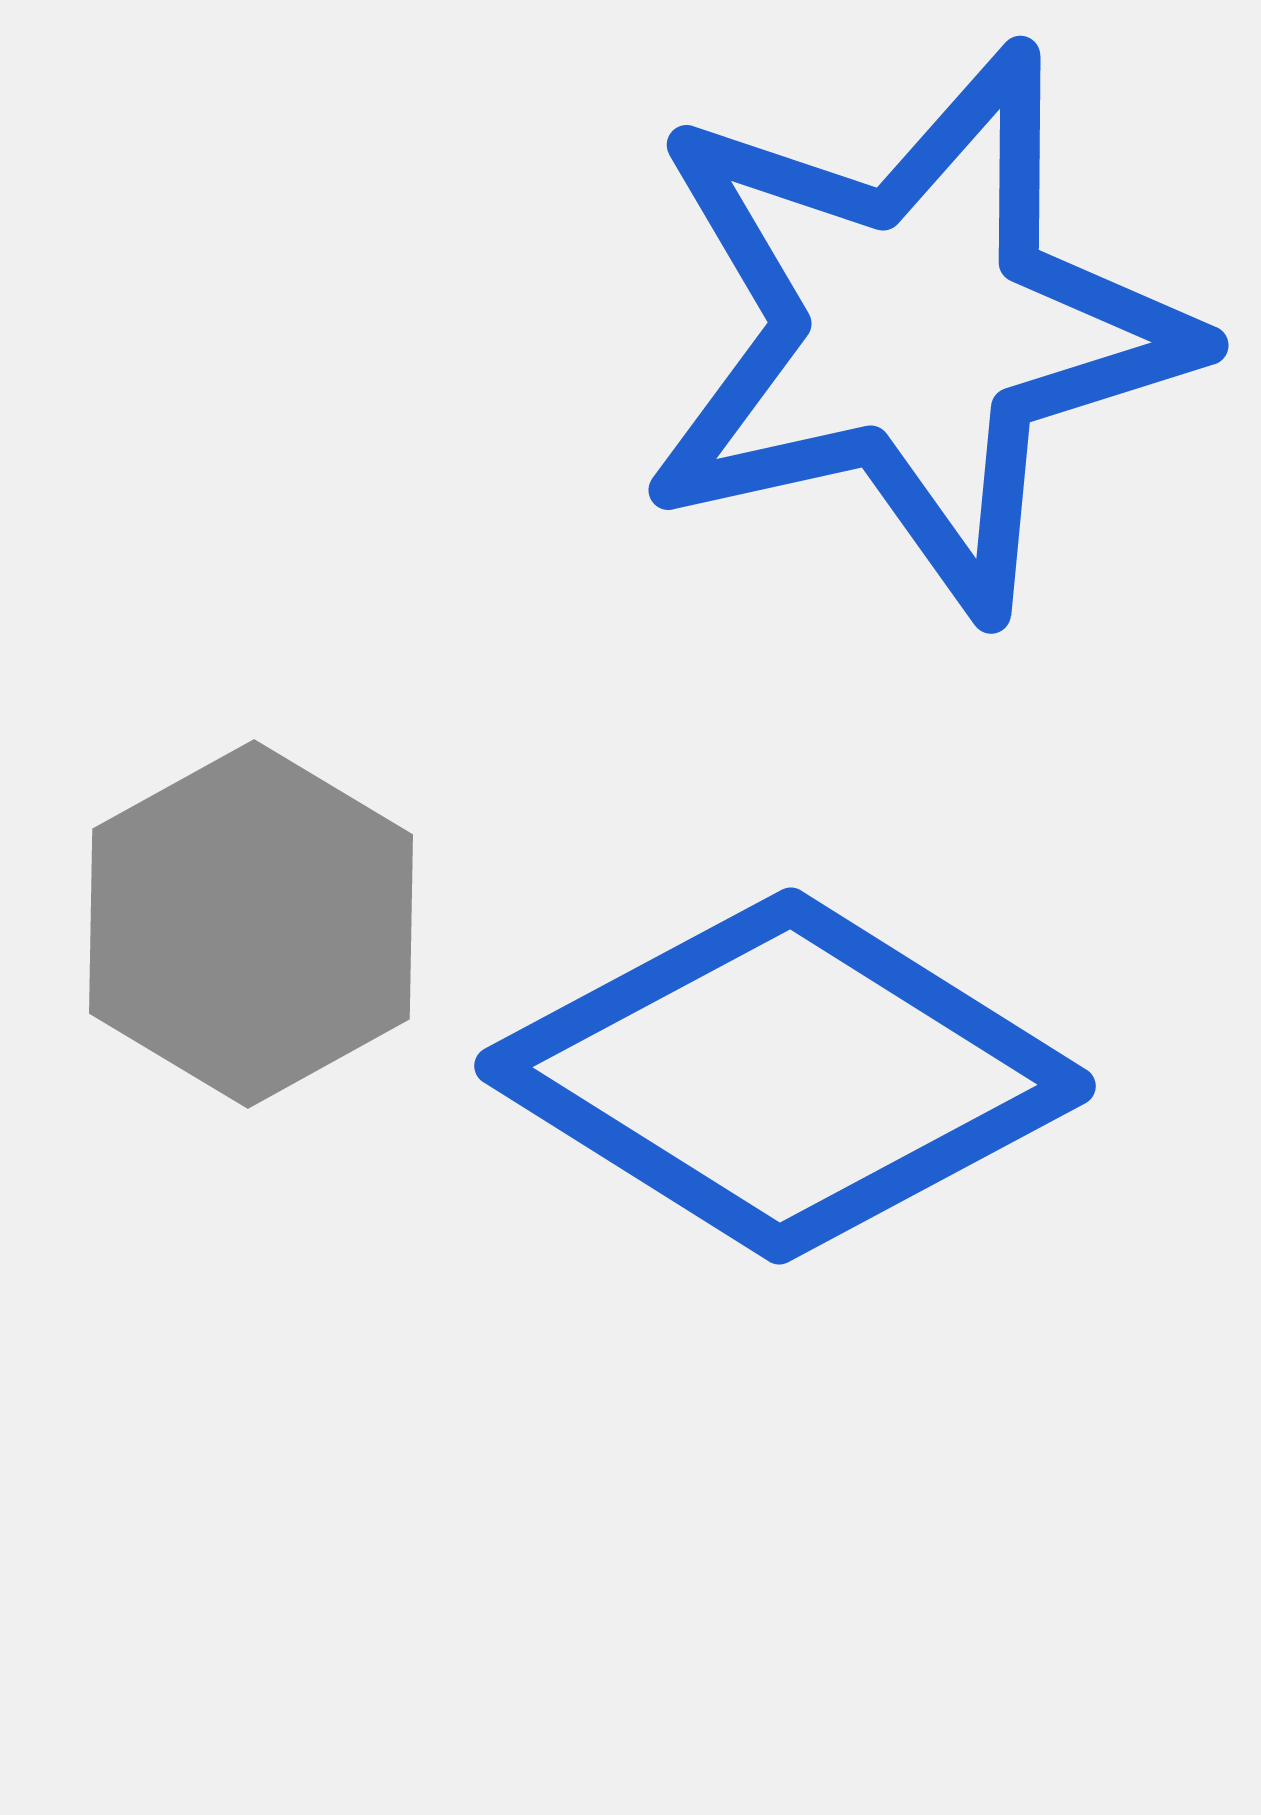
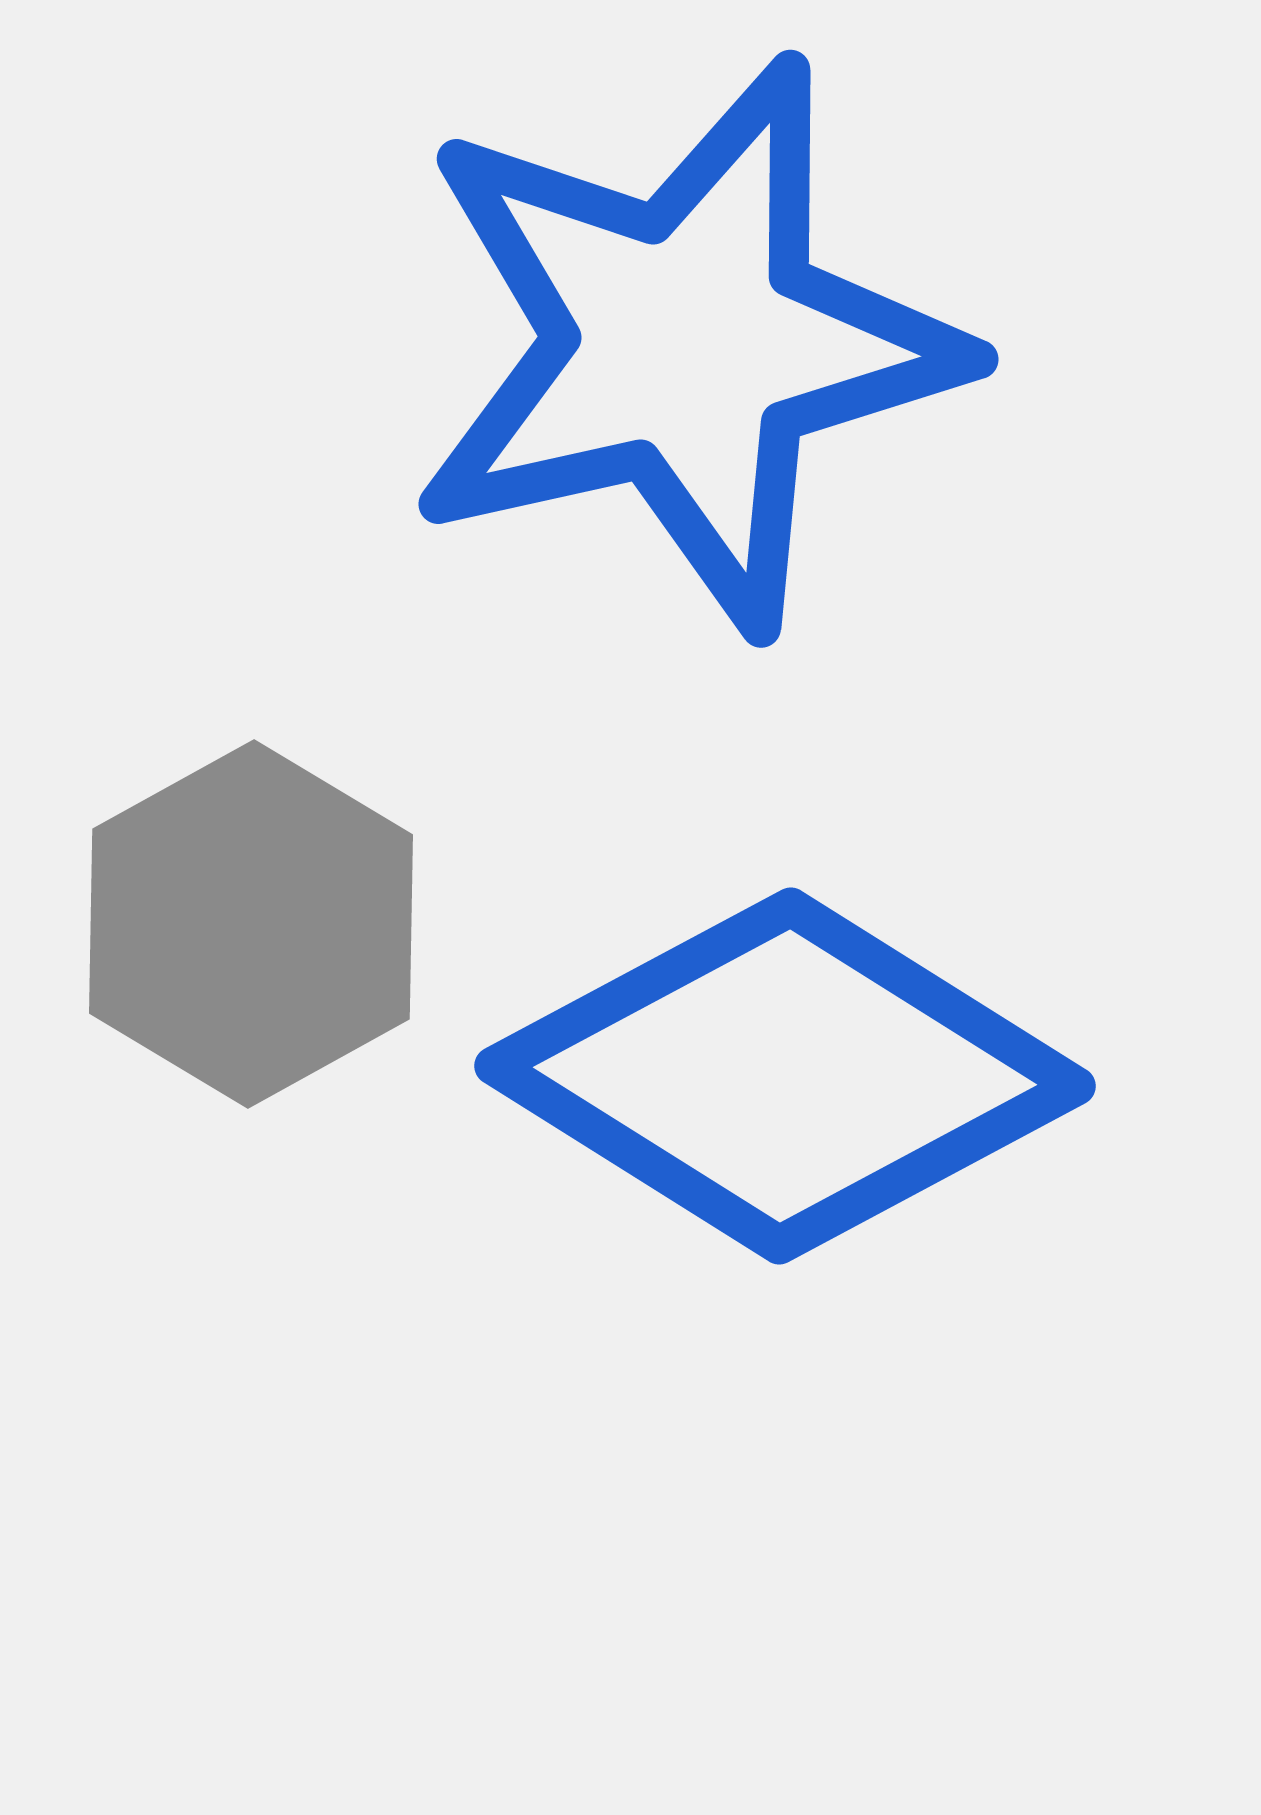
blue star: moved 230 px left, 14 px down
